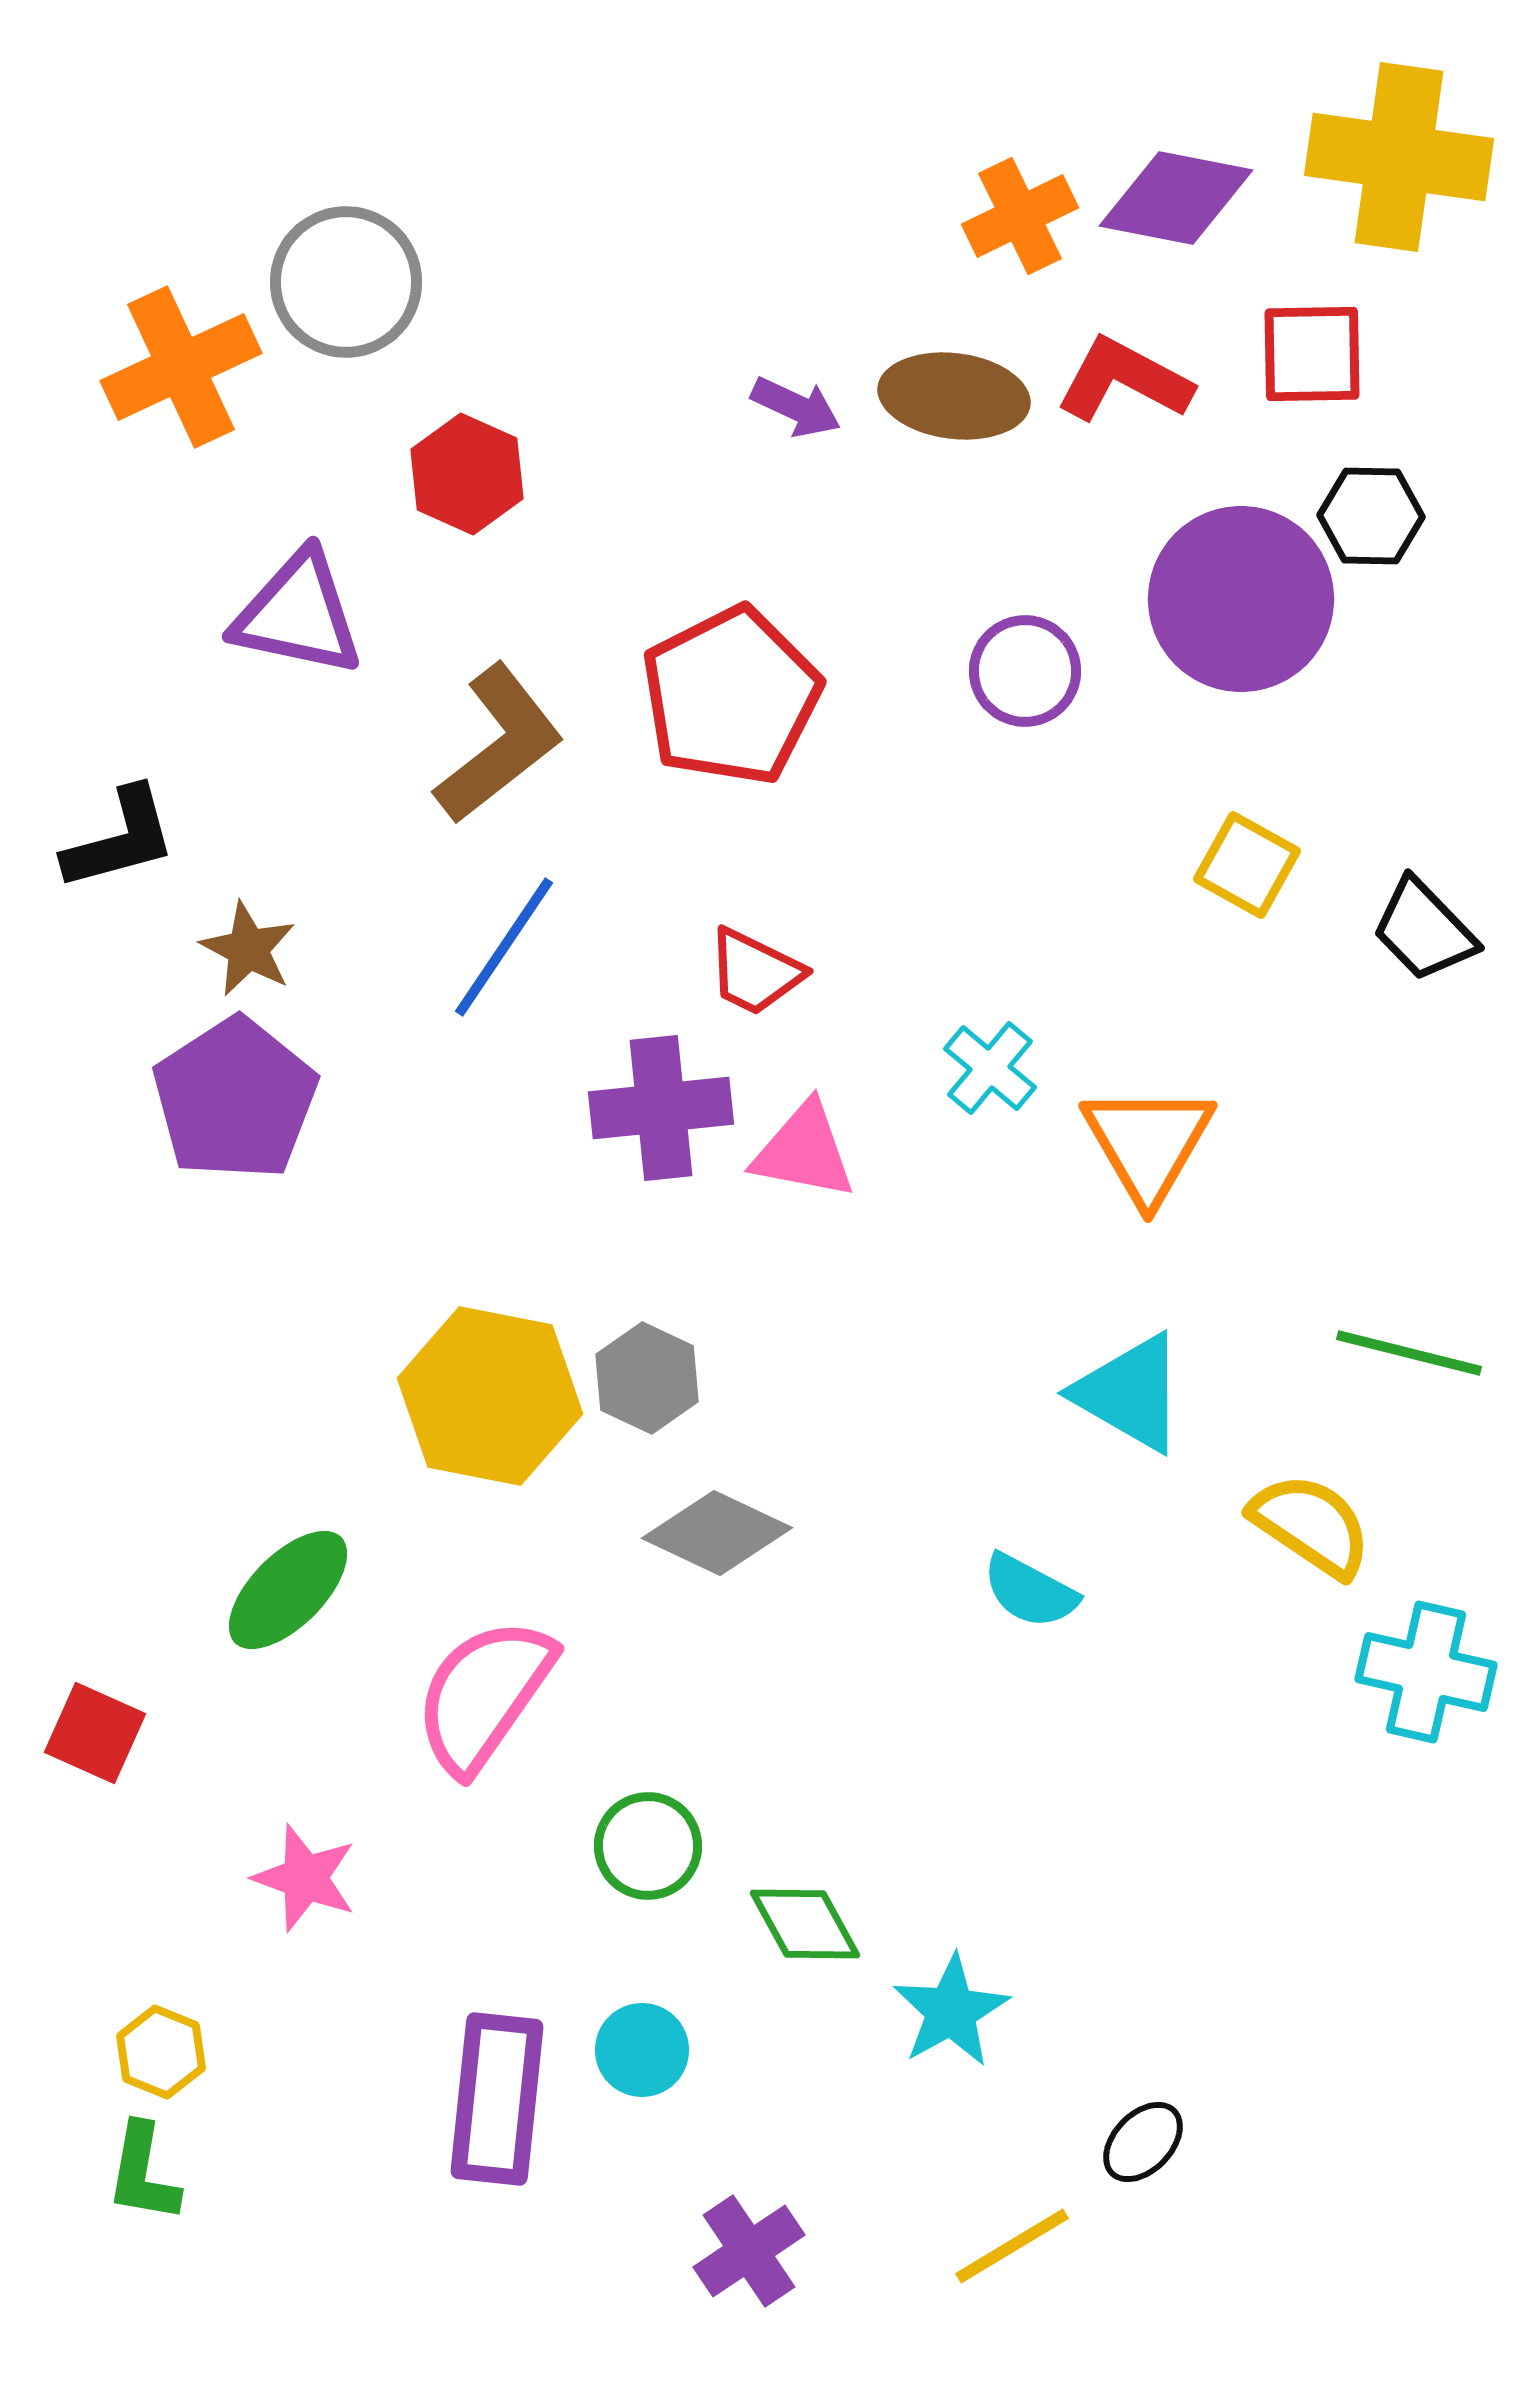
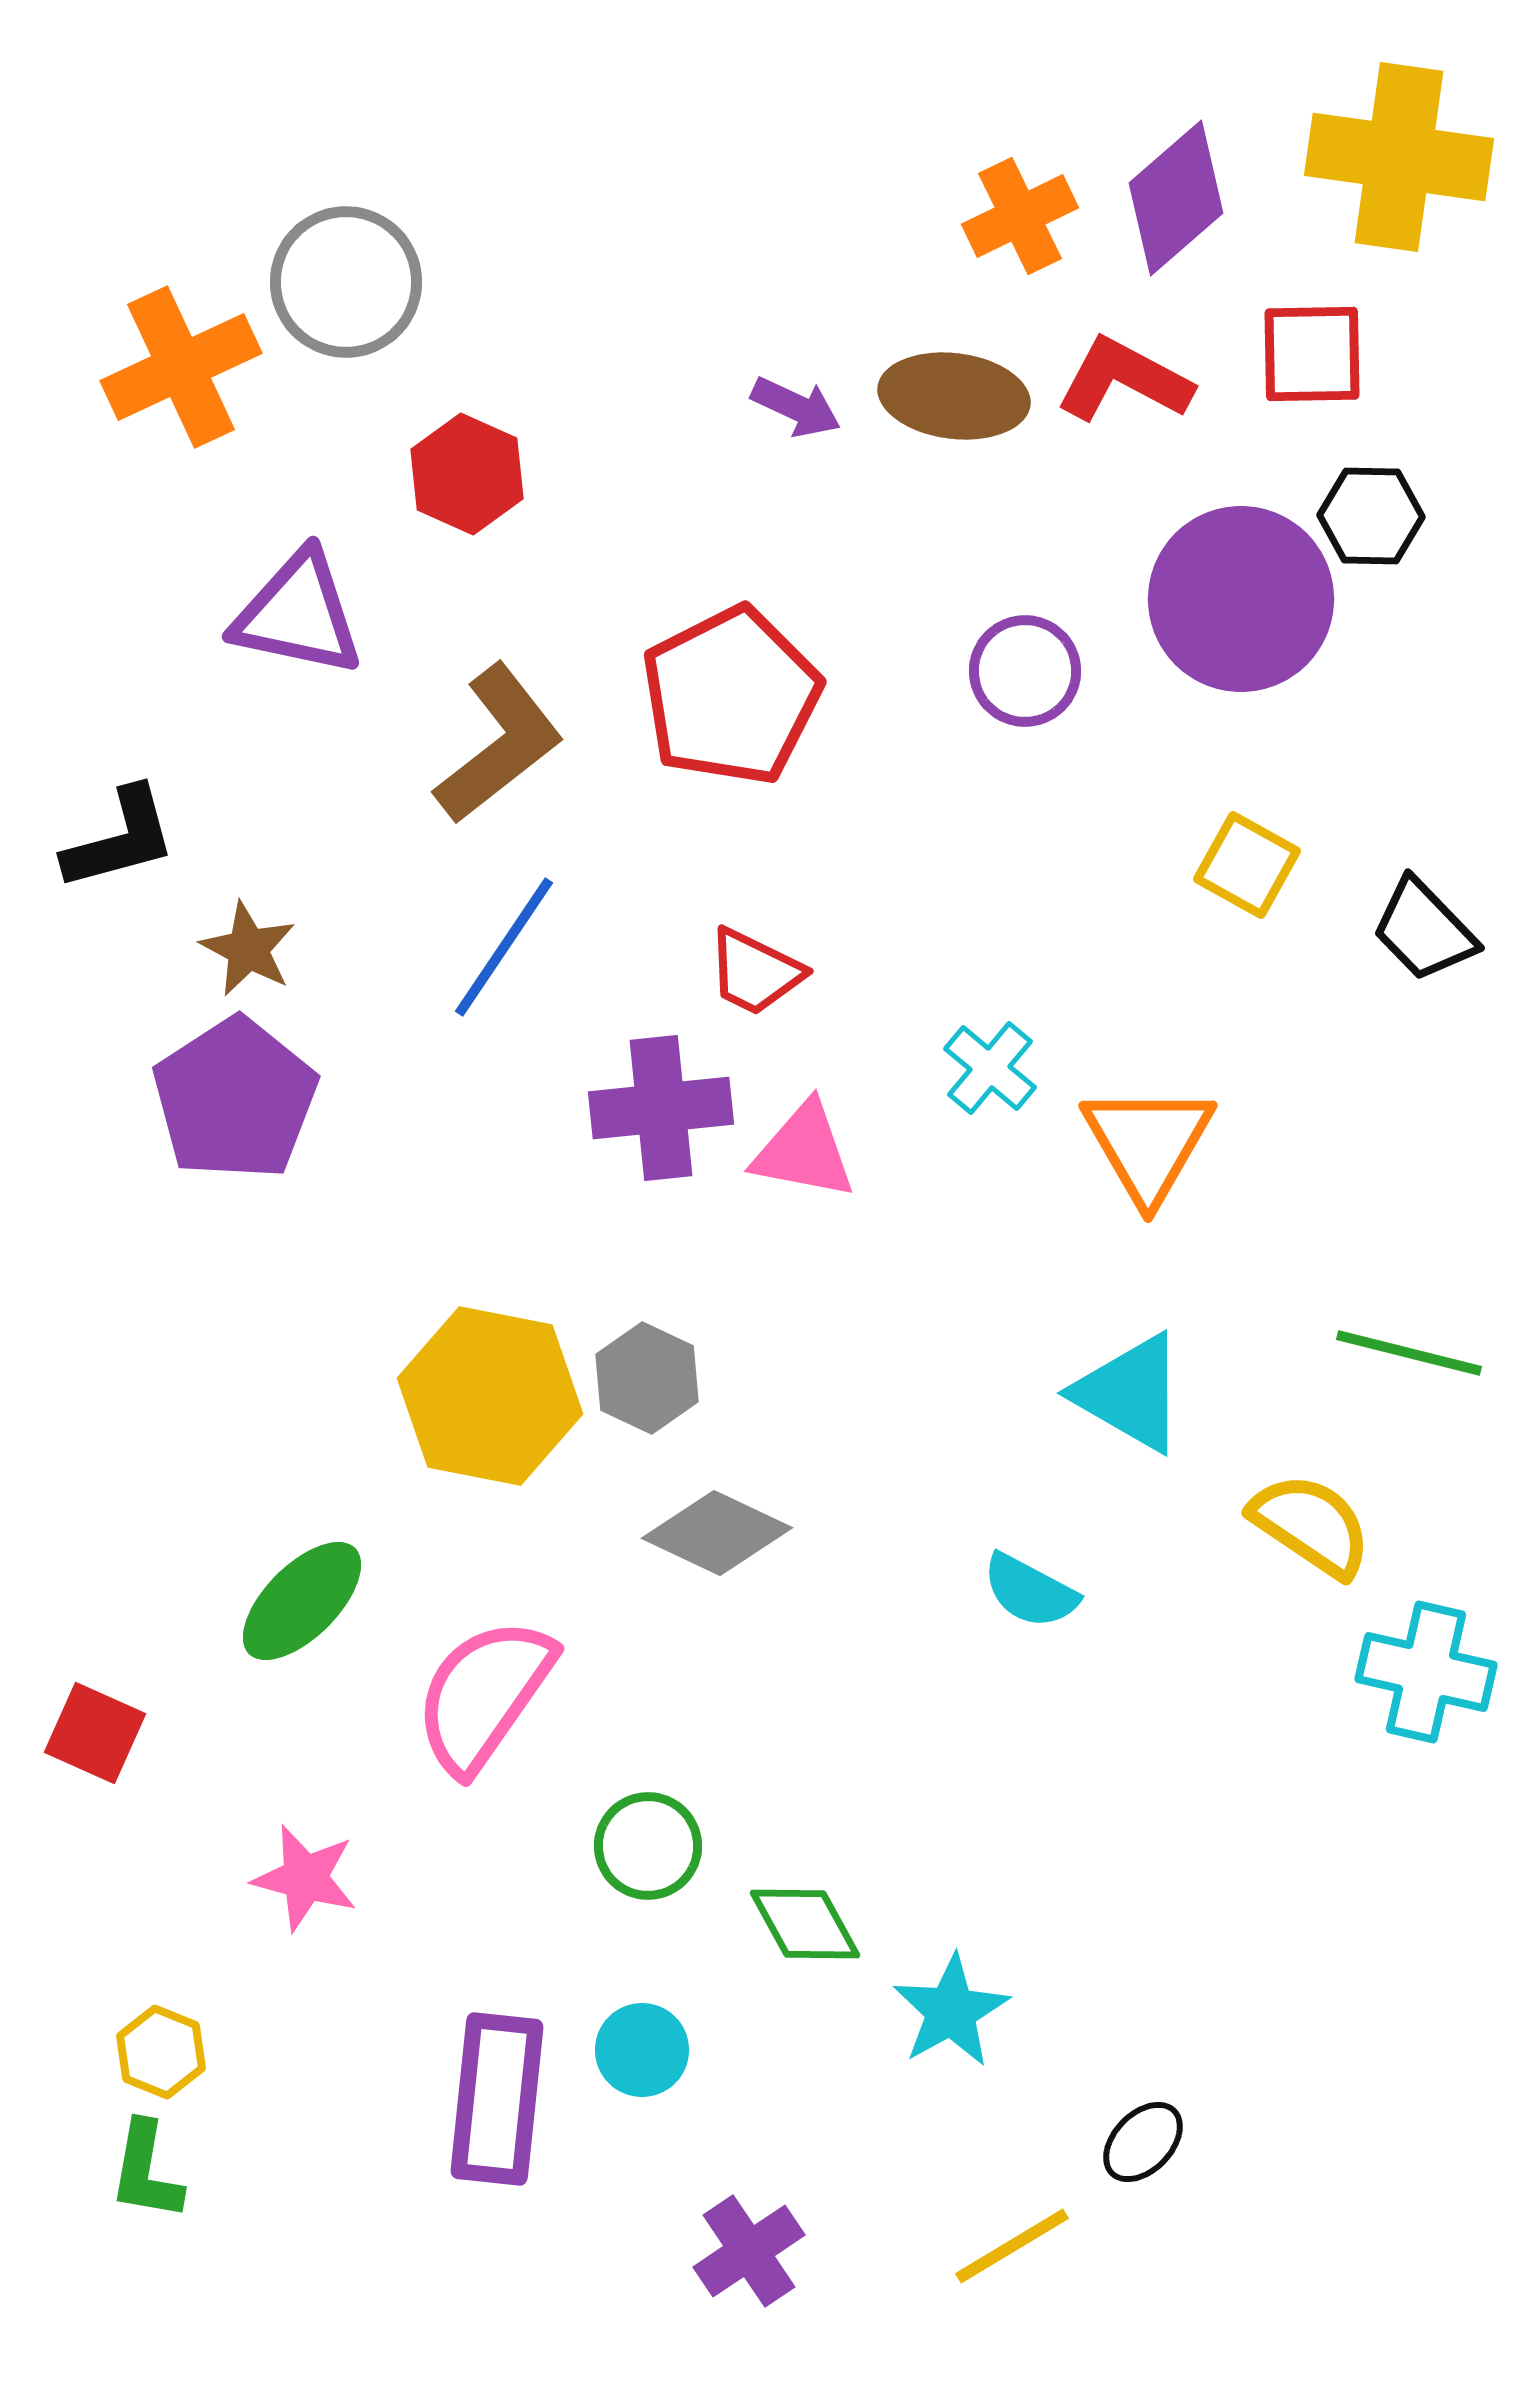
purple diamond at (1176, 198): rotated 52 degrees counterclockwise
green ellipse at (288, 1590): moved 14 px right, 11 px down
pink star at (305, 1878): rotated 5 degrees counterclockwise
green L-shape at (143, 2173): moved 3 px right, 2 px up
